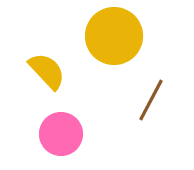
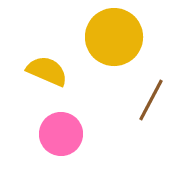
yellow circle: moved 1 px down
yellow semicircle: rotated 24 degrees counterclockwise
